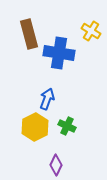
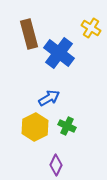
yellow cross: moved 3 px up
blue cross: rotated 28 degrees clockwise
blue arrow: moved 2 px right, 1 px up; rotated 40 degrees clockwise
